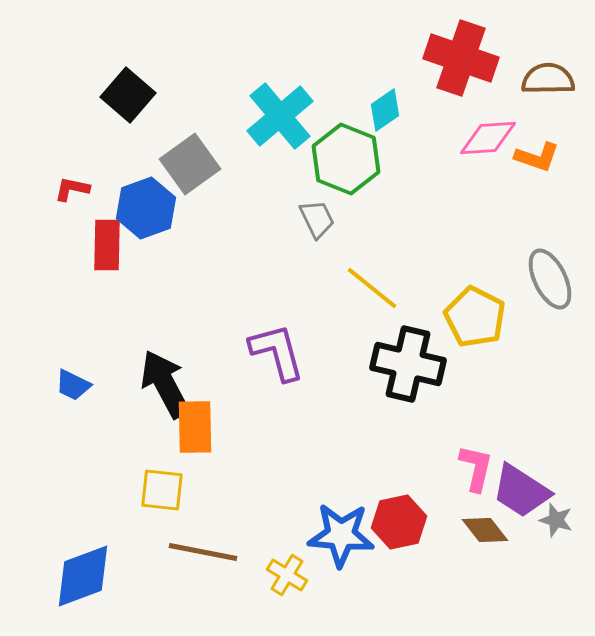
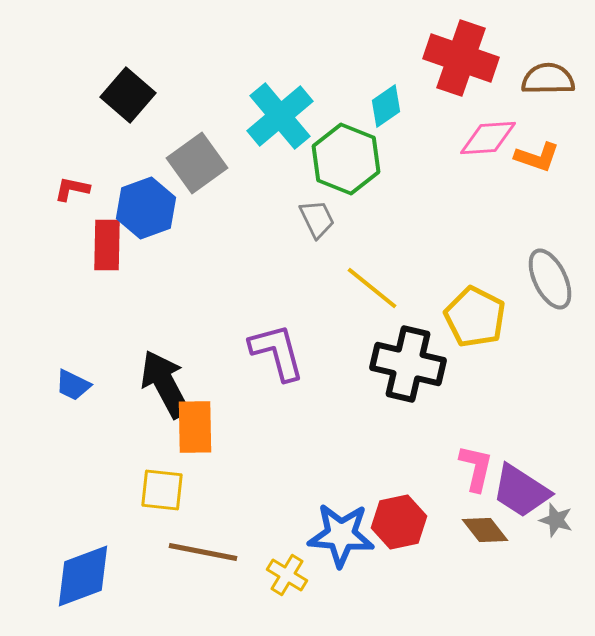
cyan diamond: moved 1 px right, 4 px up
gray square: moved 7 px right, 1 px up
